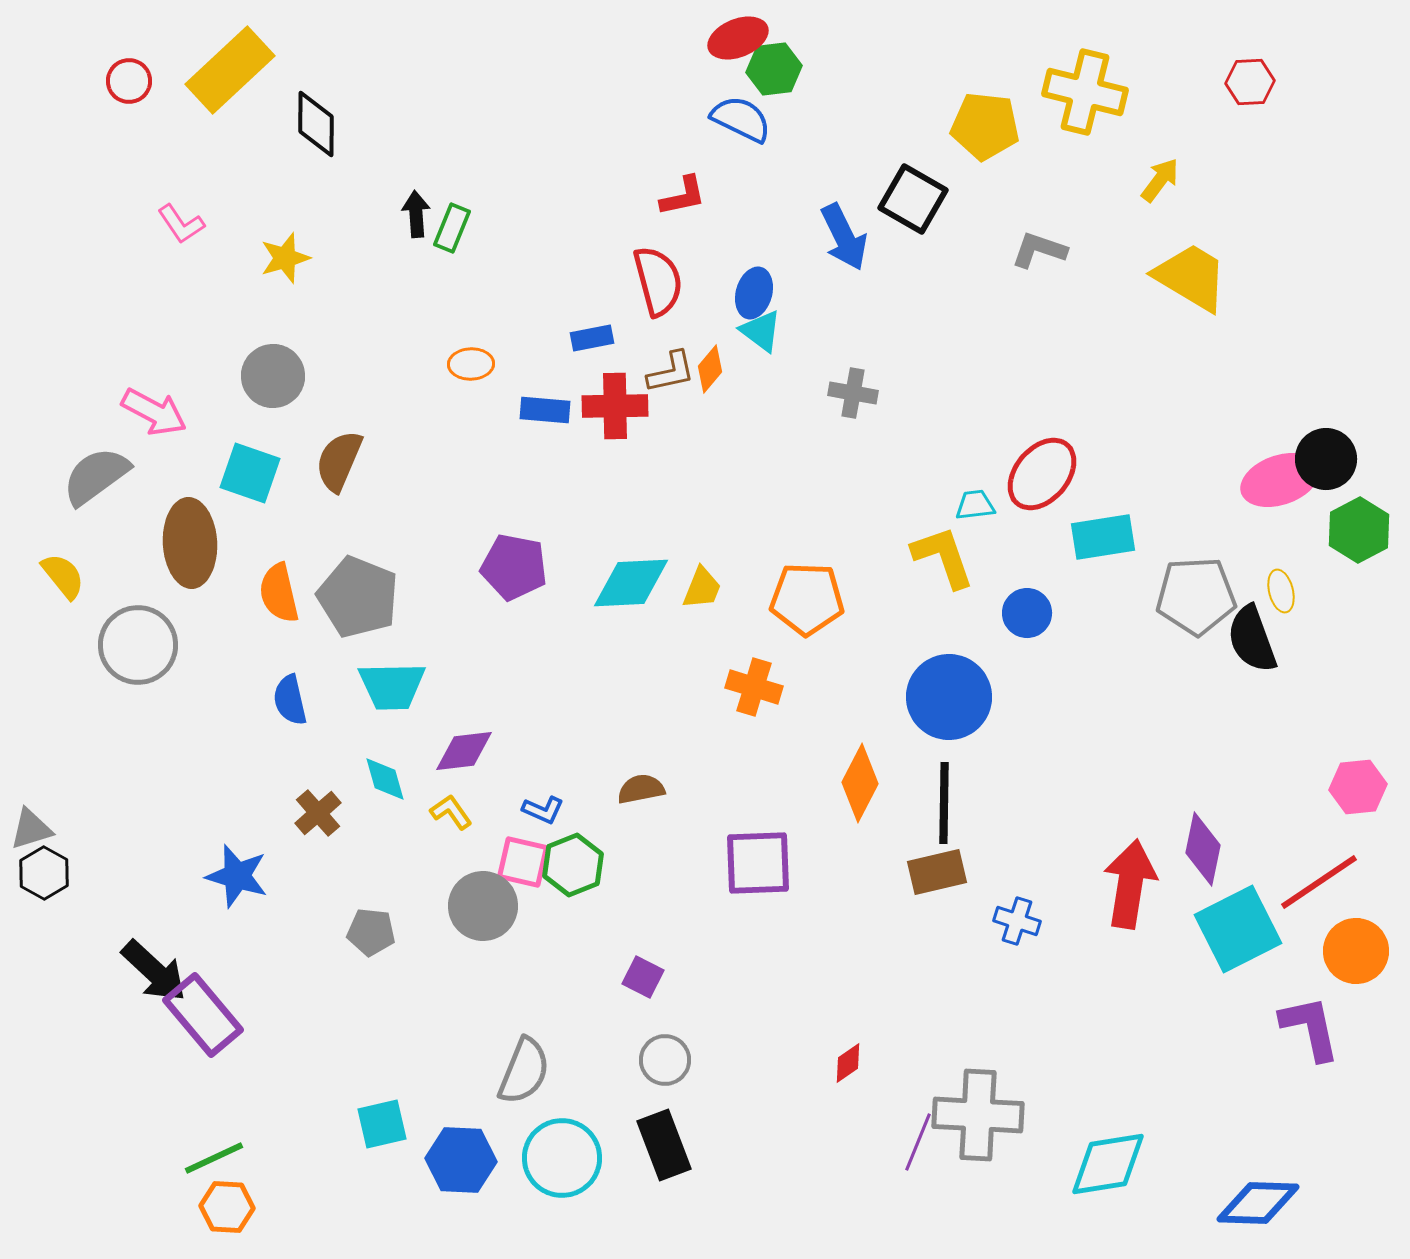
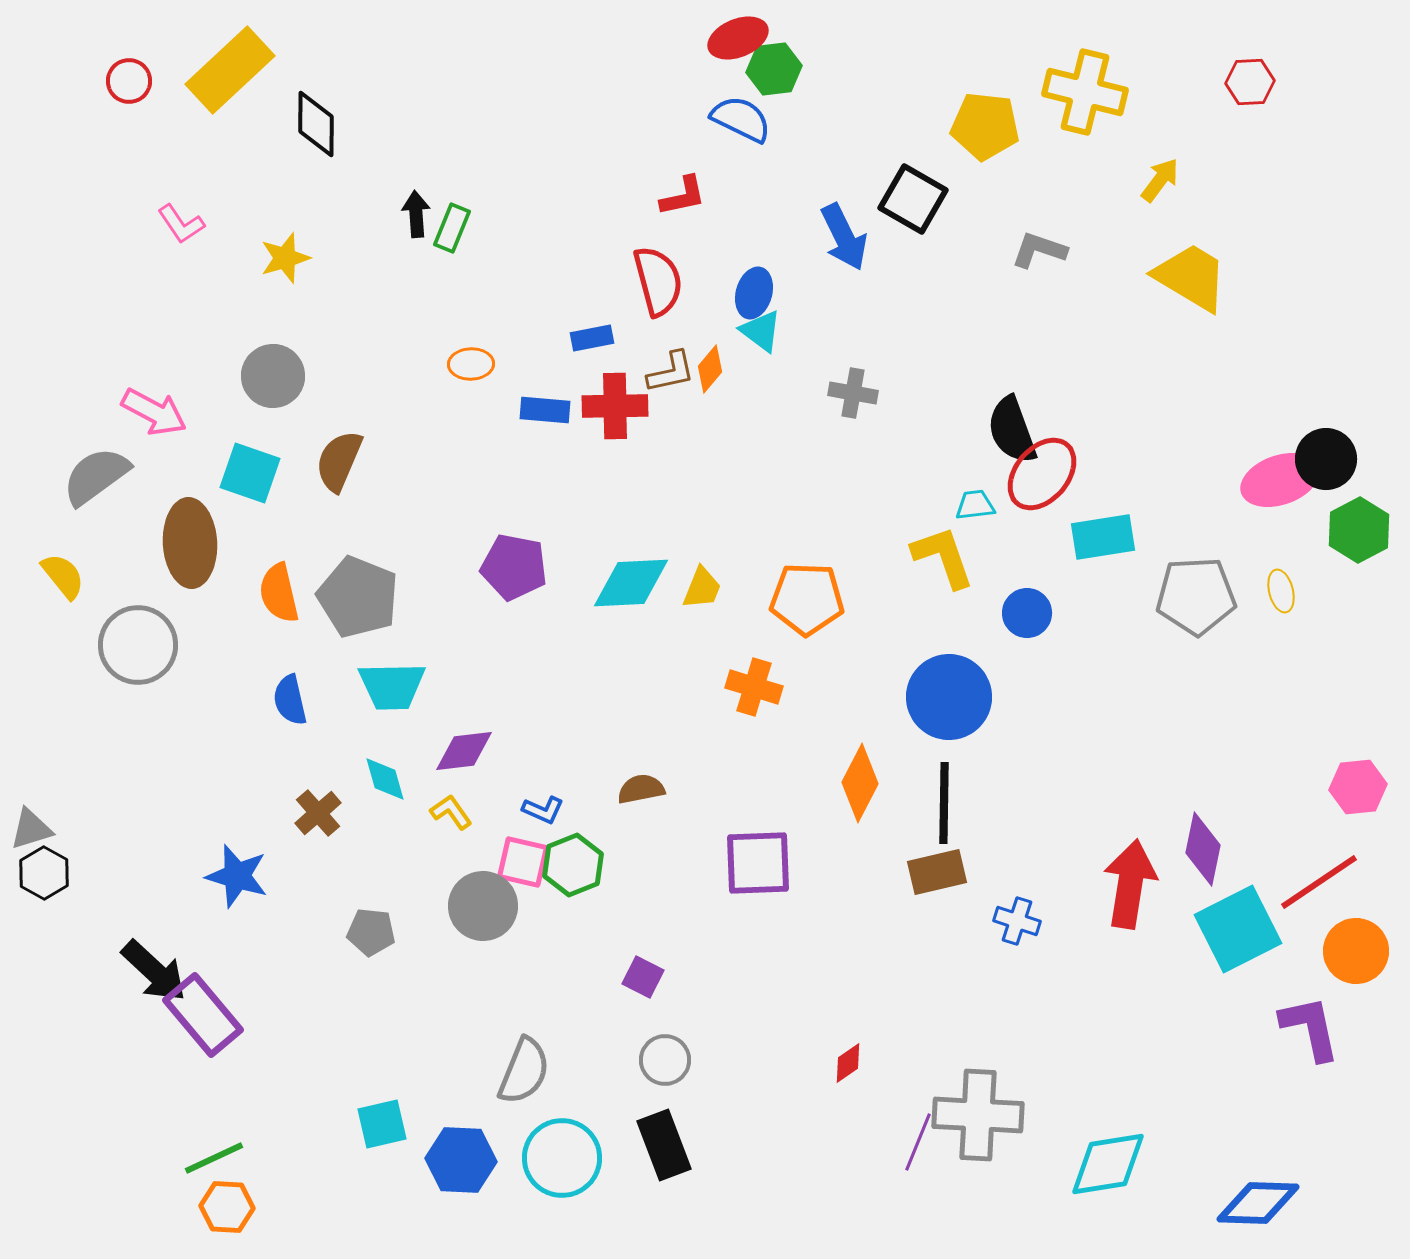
black semicircle at (1252, 639): moved 240 px left, 209 px up
